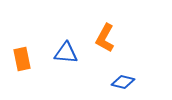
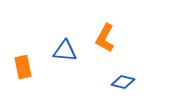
blue triangle: moved 1 px left, 2 px up
orange rectangle: moved 1 px right, 8 px down
